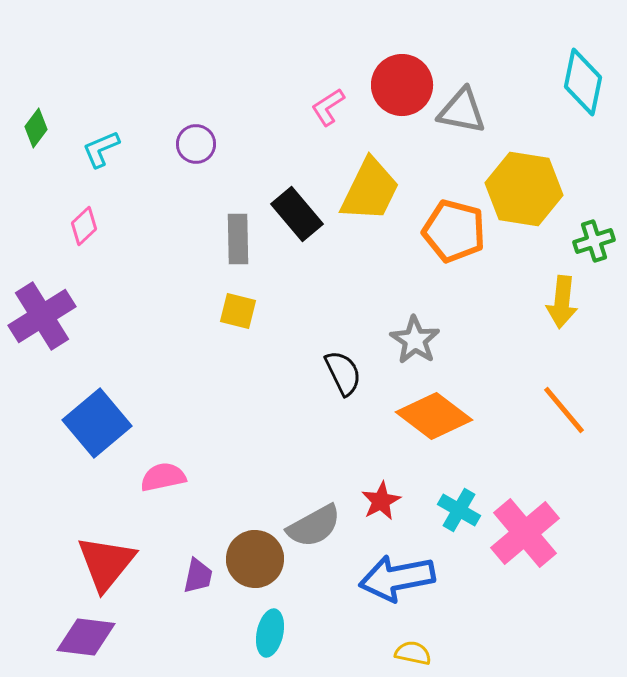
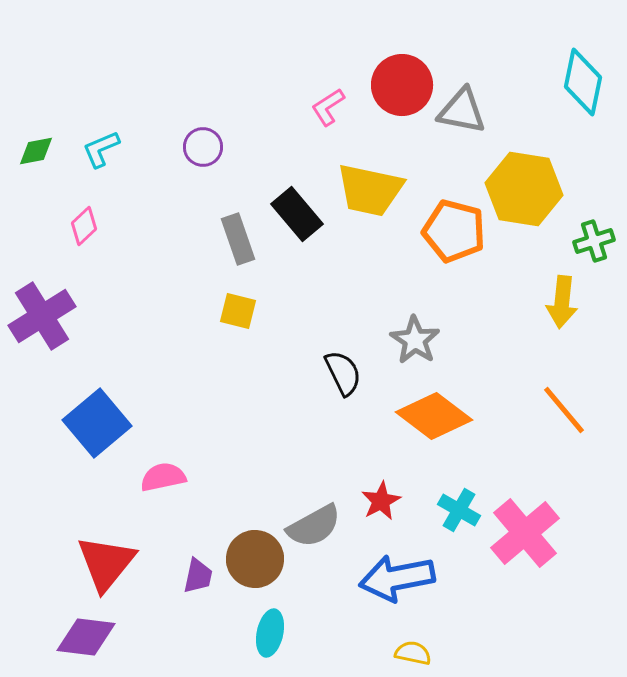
green diamond: moved 23 px down; rotated 42 degrees clockwise
purple circle: moved 7 px right, 3 px down
yellow trapezoid: rotated 76 degrees clockwise
gray rectangle: rotated 18 degrees counterclockwise
